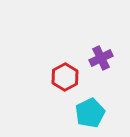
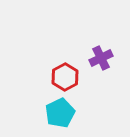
cyan pentagon: moved 30 px left
